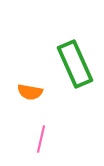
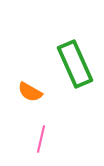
orange semicircle: rotated 20 degrees clockwise
